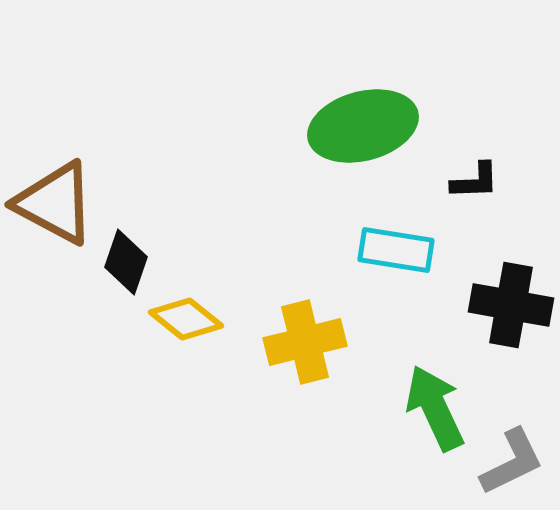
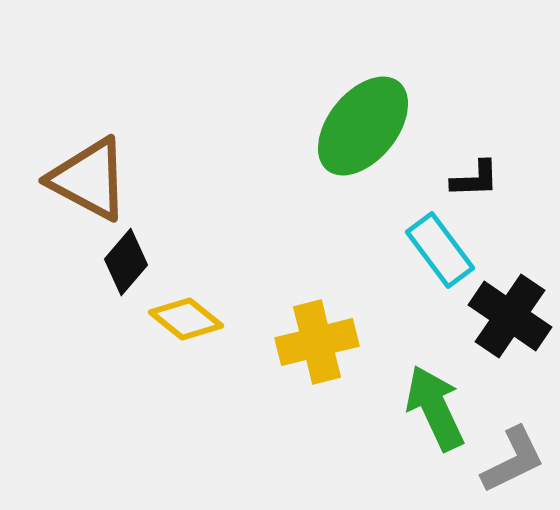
green ellipse: rotated 36 degrees counterclockwise
black L-shape: moved 2 px up
brown triangle: moved 34 px right, 24 px up
cyan rectangle: moved 44 px right; rotated 44 degrees clockwise
black diamond: rotated 22 degrees clockwise
black cross: moved 1 px left, 11 px down; rotated 24 degrees clockwise
yellow cross: moved 12 px right
gray L-shape: moved 1 px right, 2 px up
